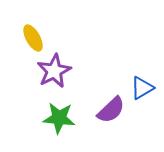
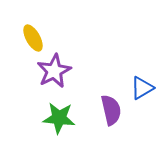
purple semicircle: rotated 60 degrees counterclockwise
